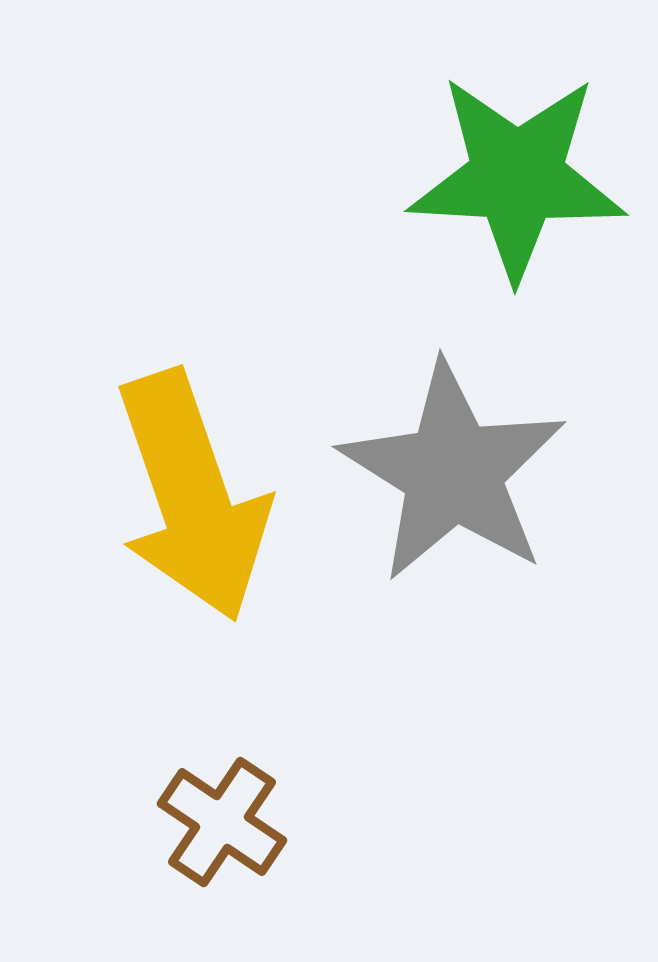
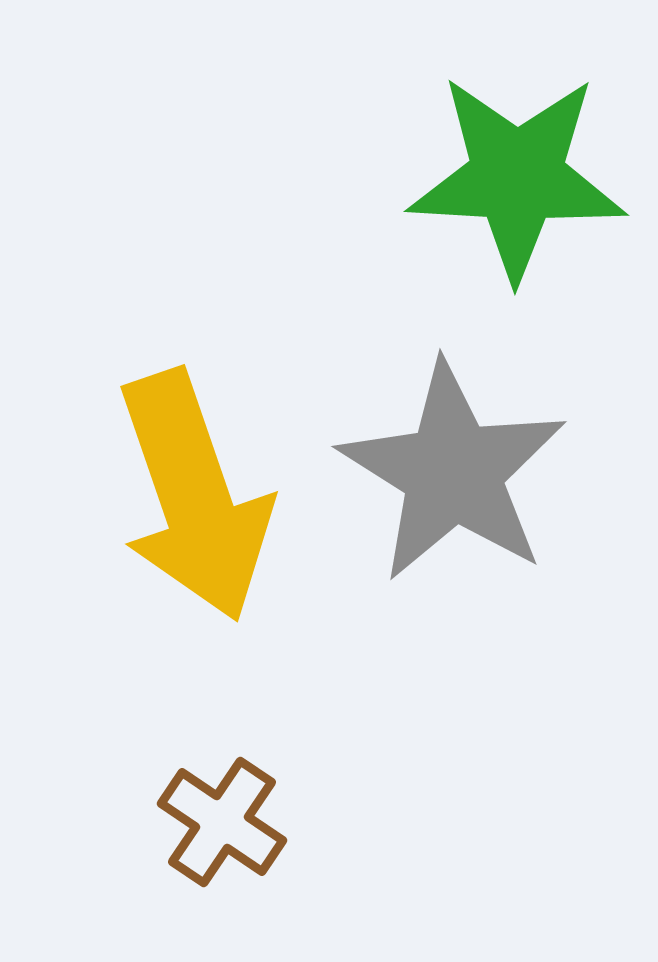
yellow arrow: moved 2 px right
